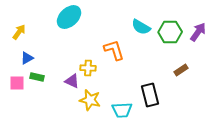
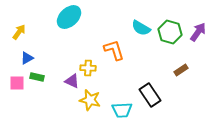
cyan semicircle: moved 1 px down
green hexagon: rotated 15 degrees clockwise
black rectangle: rotated 20 degrees counterclockwise
